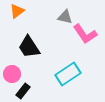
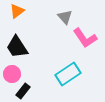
gray triangle: rotated 35 degrees clockwise
pink L-shape: moved 4 px down
black trapezoid: moved 12 px left
